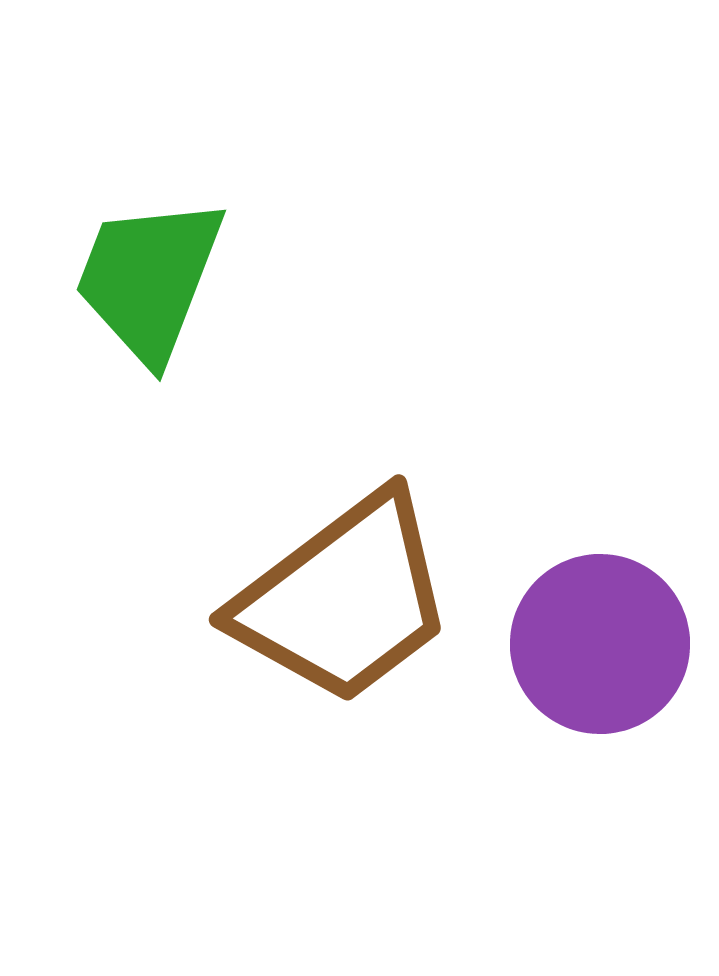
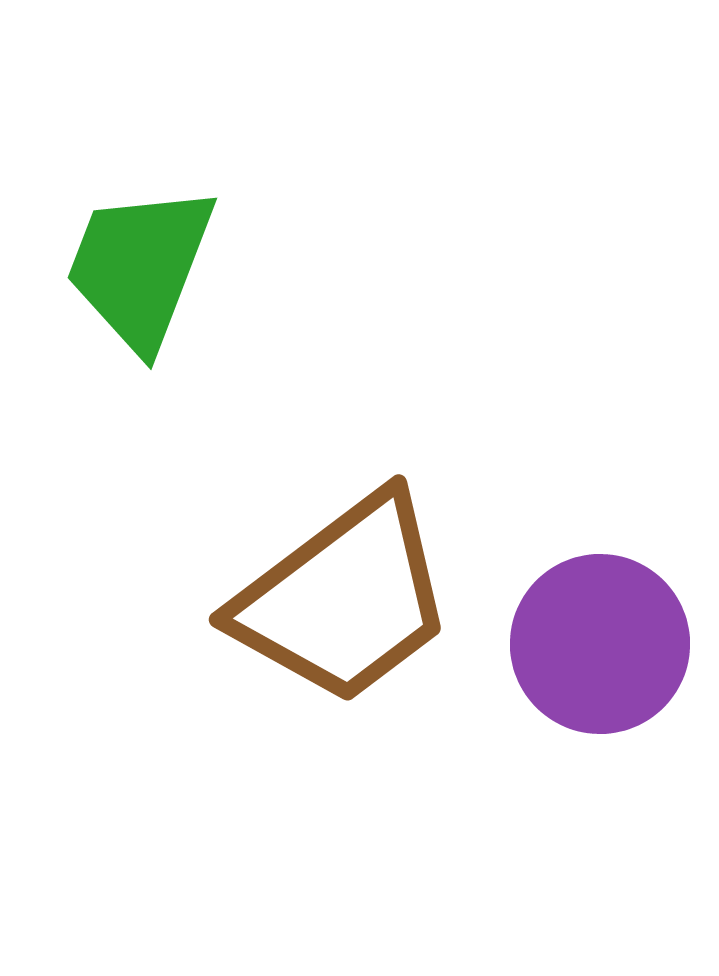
green trapezoid: moved 9 px left, 12 px up
